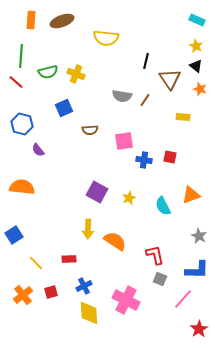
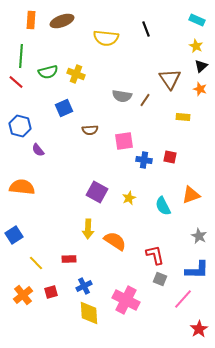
black line at (146, 61): moved 32 px up; rotated 35 degrees counterclockwise
black triangle at (196, 66): moved 5 px right; rotated 40 degrees clockwise
blue hexagon at (22, 124): moved 2 px left, 2 px down
